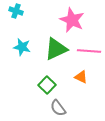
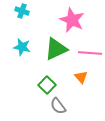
cyan cross: moved 6 px right
pink line: moved 1 px right, 2 px down
orange triangle: rotated 24 degrees clockwise
gray semicircle: moved 2 px up
